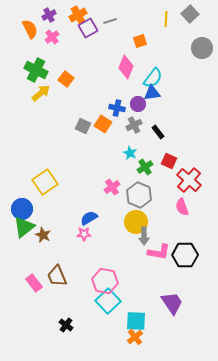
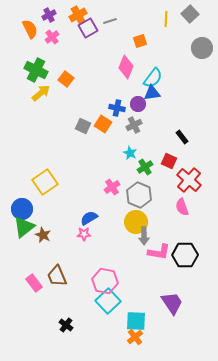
black rectangle at (158, 132): moved 24 px right, 5 px down
